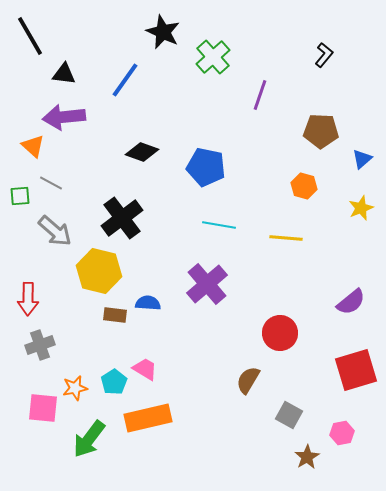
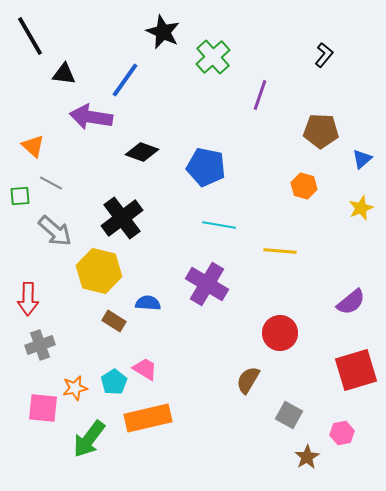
purple arrow: moved 27 px right; rotated 15 degrees clockwise
yellow line: moved 6 px left, 13 px down
purple cross: rotated 18 degrees counterclockwise
brown rectangle: moved 1 px left, 6 px down; rotated 25 degrees clockwise
